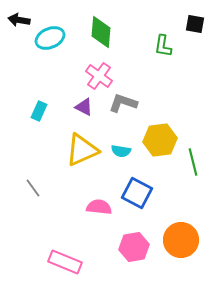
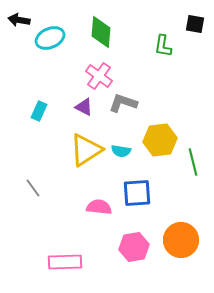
yellow triangle: moved 4 px right; rotated 9 degrees counterclockwise
blue square: rotated 32 degrees counterclockwise
pink rectangle: rotated 24 degrees counterclockwise
